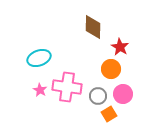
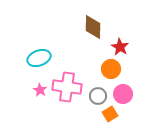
orange square: moved 1 px right
